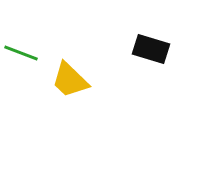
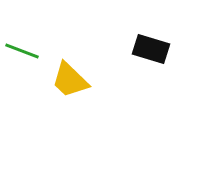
green line: moved 1 px right, 2 px up
